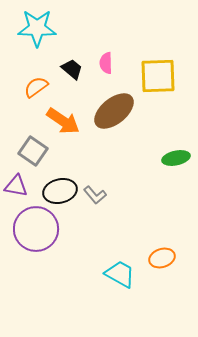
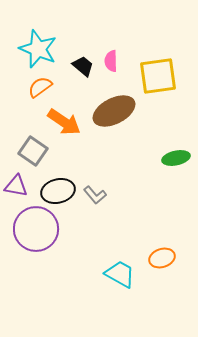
cyan star: moved 1 px right, 21 px down; rotated 21 degrees clockwise
pink semicircle: moved 5 px right, 2 px up
black trapezoid: moved 11 px right, 3 px up
yellow square: rotated 6 degrees counterclockwise
orange semicircle: moved 4 px right
brown ellipse: rotated 12 degrees clockwise
orange arrow: moved 1 px right, 1 px down
black ellipse: moved 2 px left
